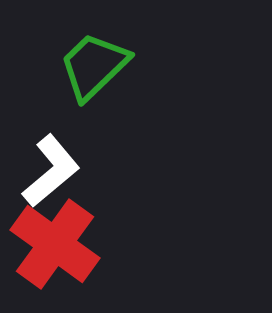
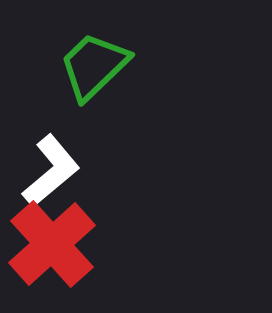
red cross: moved 3 px left; rotated 12 degrees clockwise
